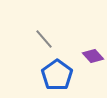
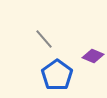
purple diamond: rotated 25 degrees counterclockwise
